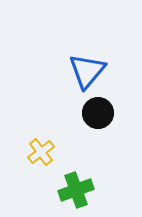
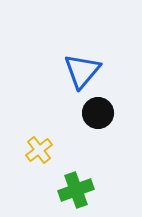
blue triangle: moved 5 px left
yellow cross: moved 2 px left, 2 px up
